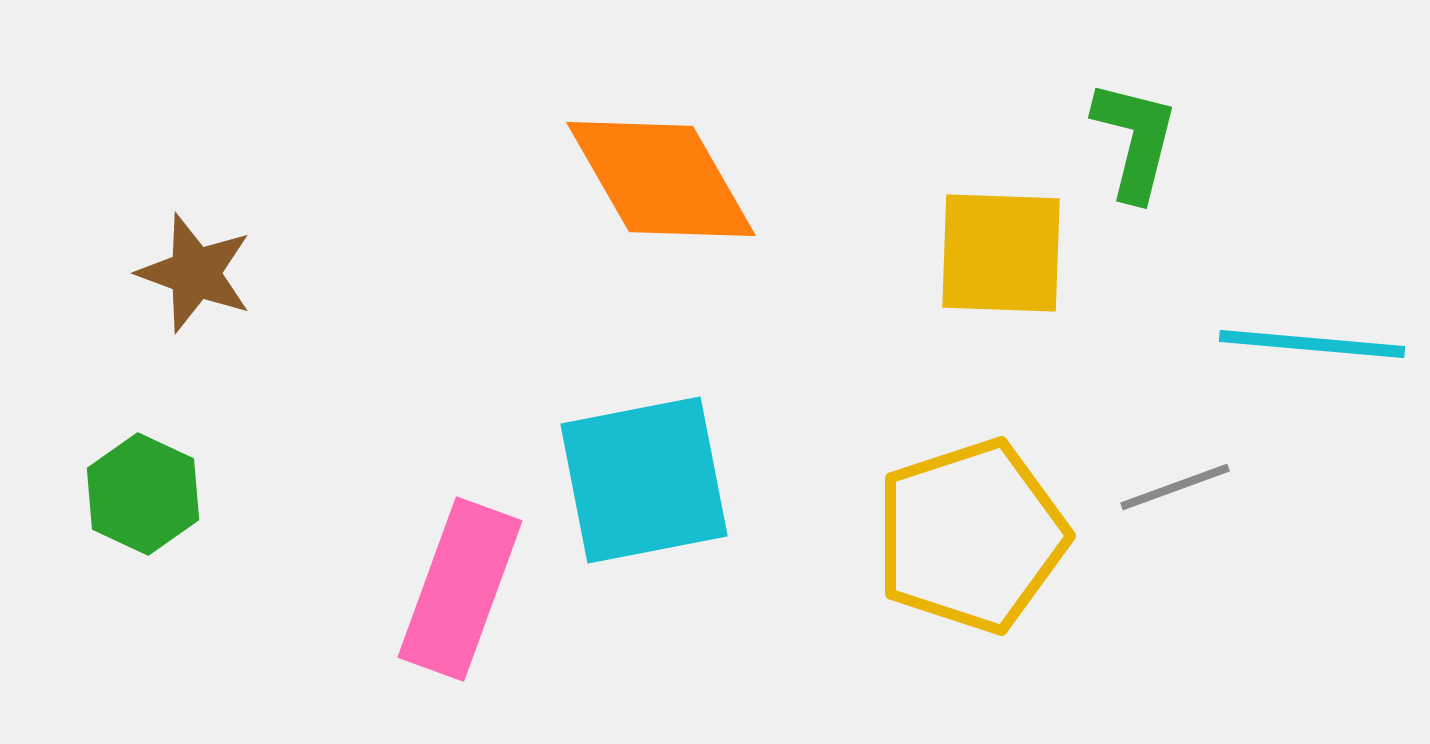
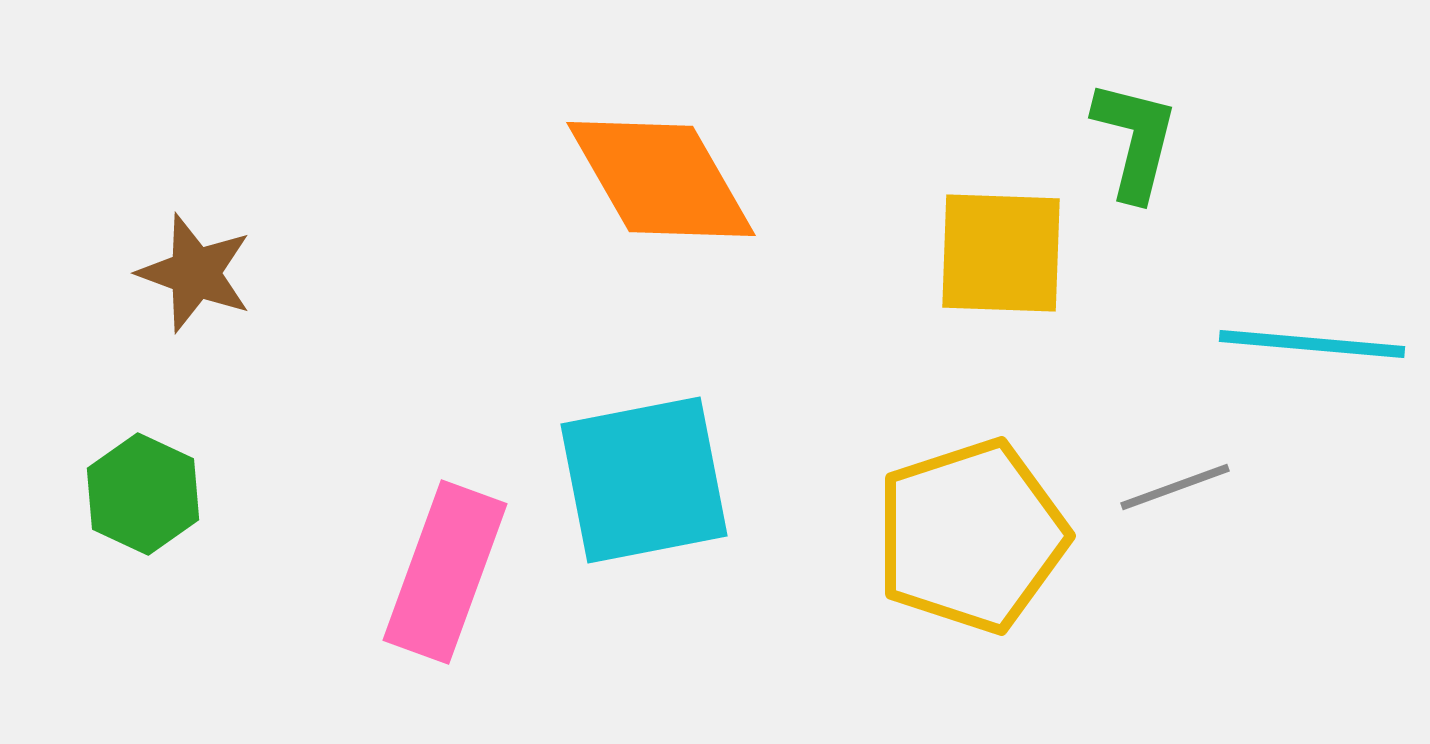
pink rectangle: moved 15 px left, 17 px up
